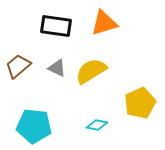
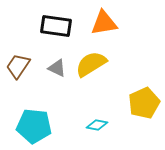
orange triangle: rotated 8 degrees clockwise
brown trapezoid: rotated 16 degrees counterclockwise
yellow semicircle: moved 7 px up
yellow pentagon: moved 4 px right
